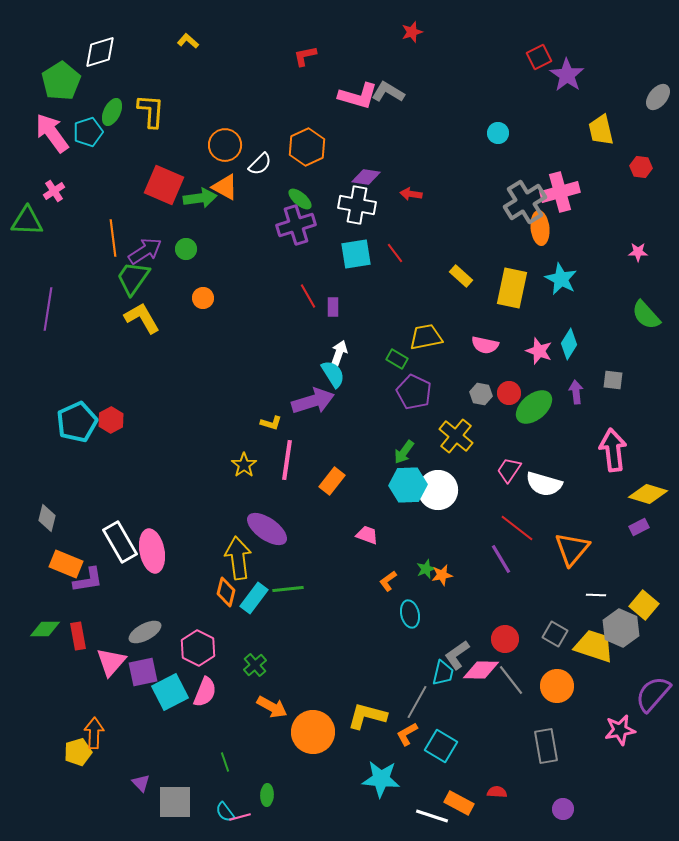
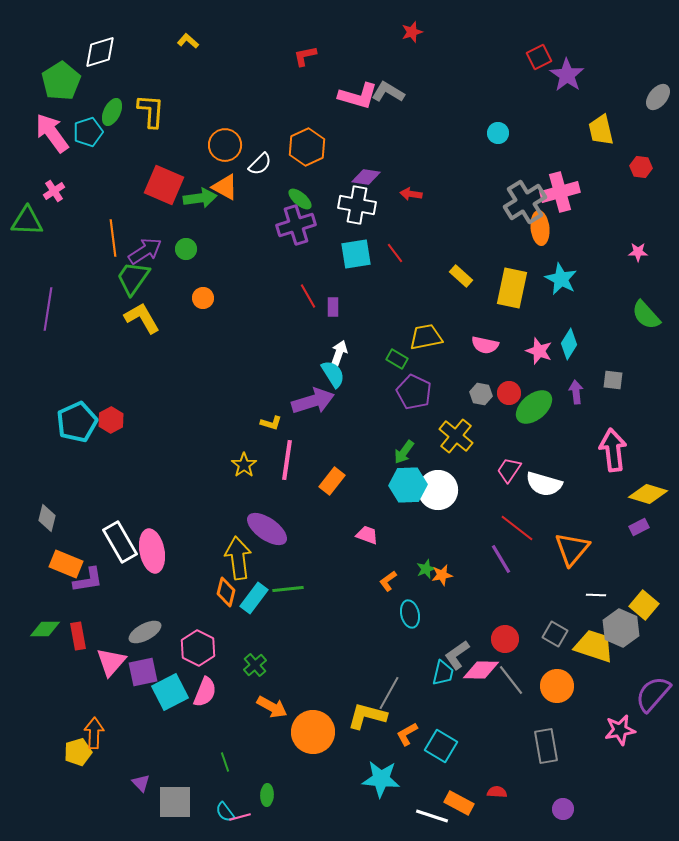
gray line at (417, 702): moved 28 px left, 9 px up
